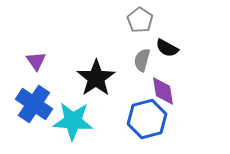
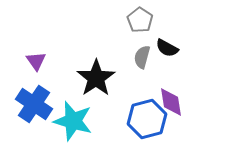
gray semicircle: moved 3 px up
purple diamond: moved 8 px right, 11 px down
cyan star: rotated 12 degrees clockwise
